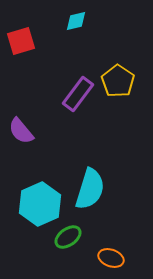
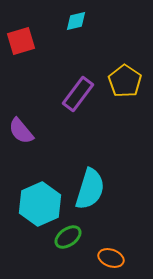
yellow pentagon: moved 7 px right
